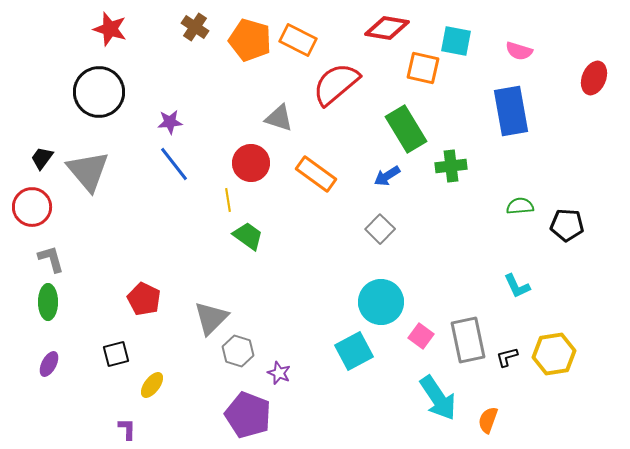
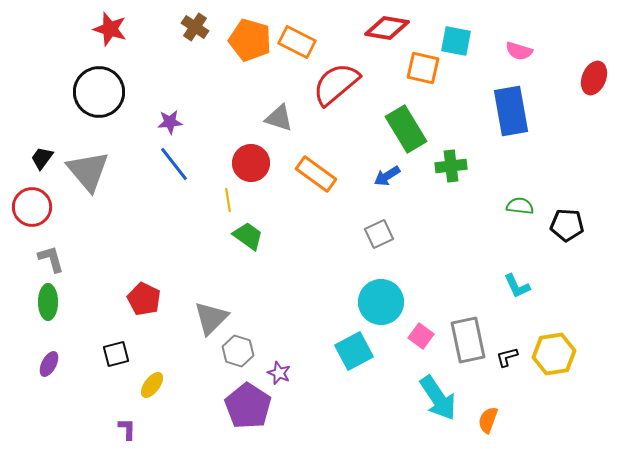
orange rectangle at (298, 40): moved 1 px left, 2 px down
green semicircle at (520, 206): rotated 12 degrees clockwise
gray square at (380, 229): moved 1 px left, 5 px down; rotated 20 degrees clockwise
purple pentagon at (248, 415): moved 9 px up; rotated 12 degrees clockwise
